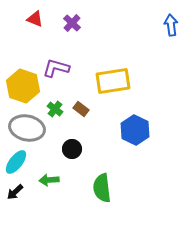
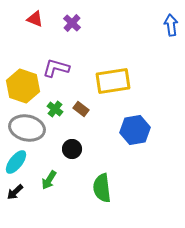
blue hexagon: rotated 24 degrees clockwise
green arrow: rotated 54 degrees counterclockwise
